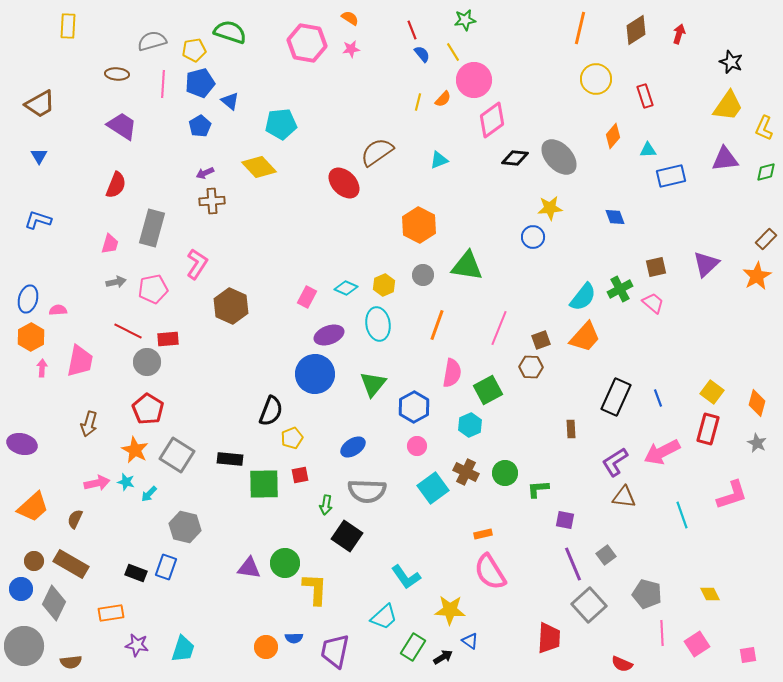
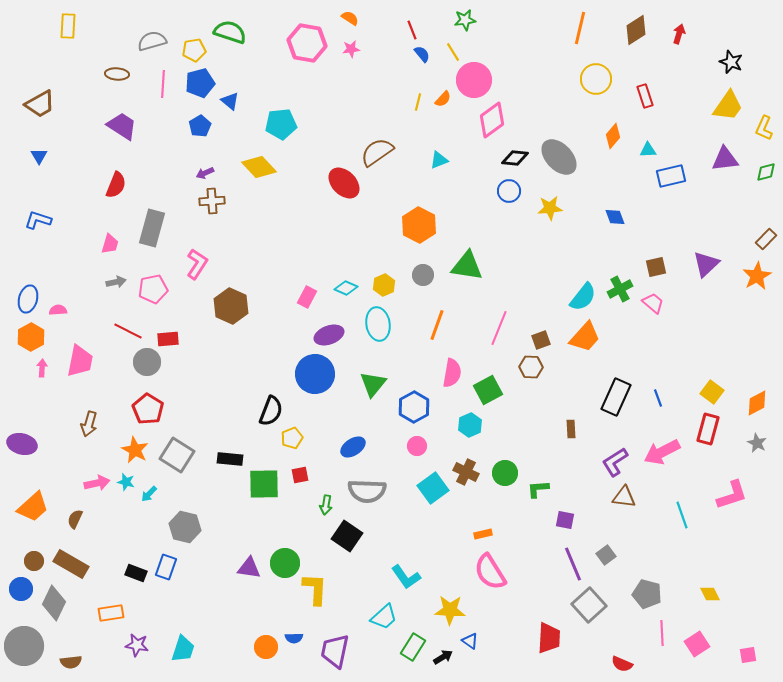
blue circle at (533, 237): moved 24 px left, 46 px up
orange diamond at (757, 403): rotated 48 degrees clockwise
